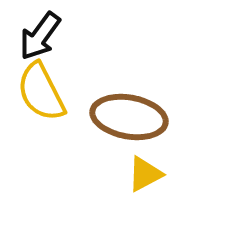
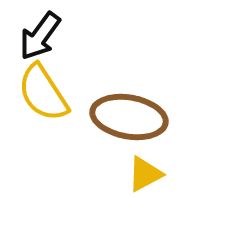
yellow semicircle: moved 2 px right, 1 px down; rotated 6 degrees counterclockwise
